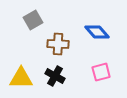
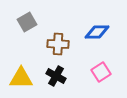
gray square: moved 6 px left, 2 px down
blue diamond: rotated 50 degrees counterclockwise
pink square: rotated 18 degrees counterclockwise
black cross: moved 1 px right
